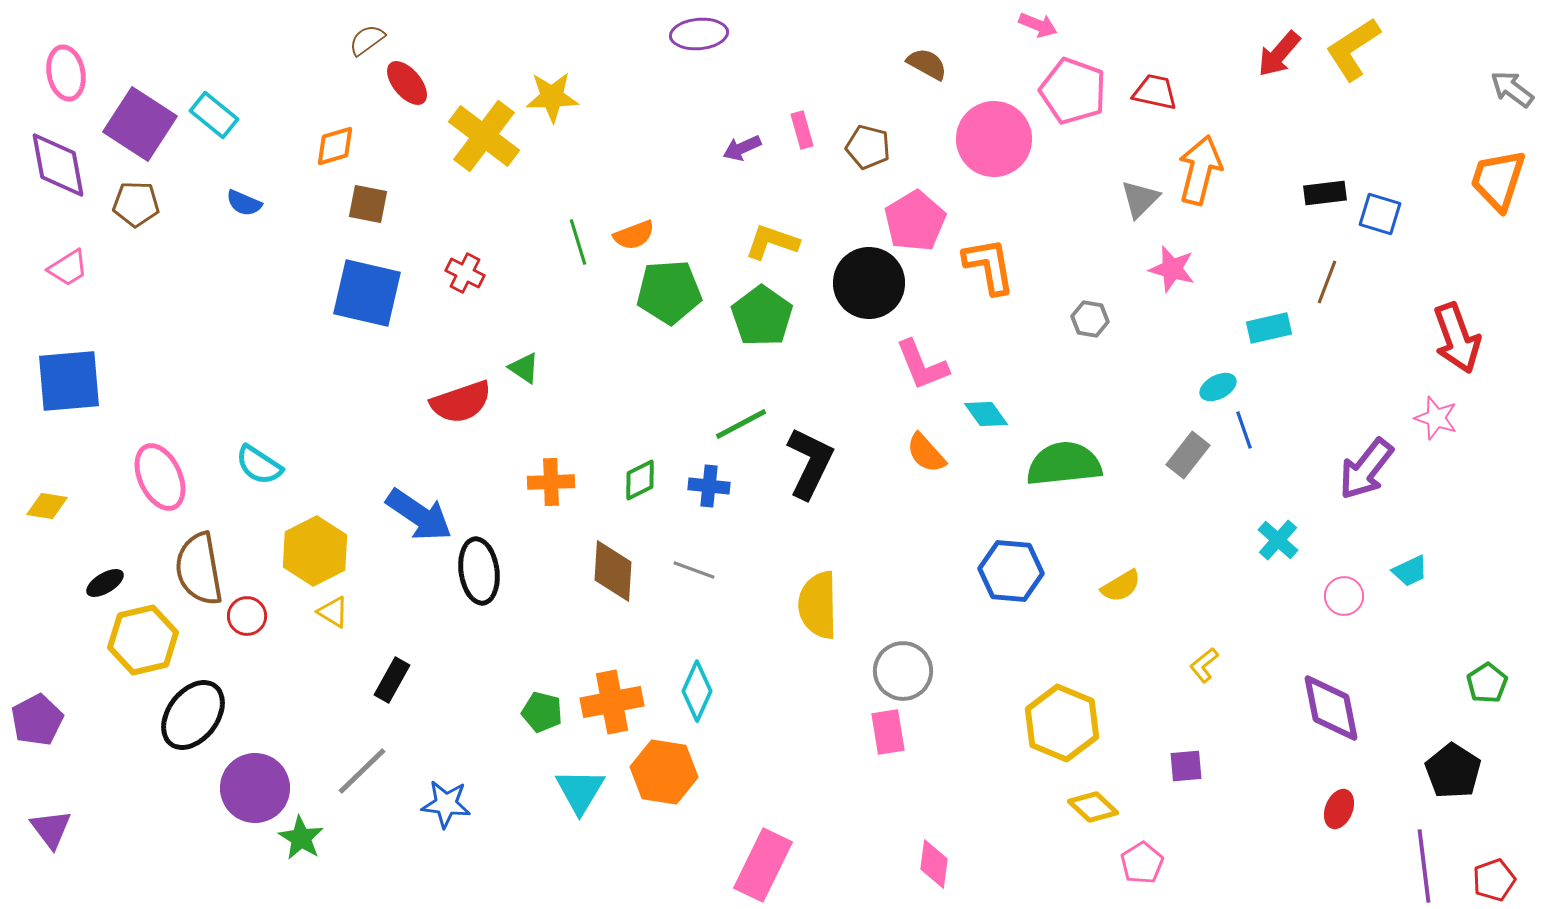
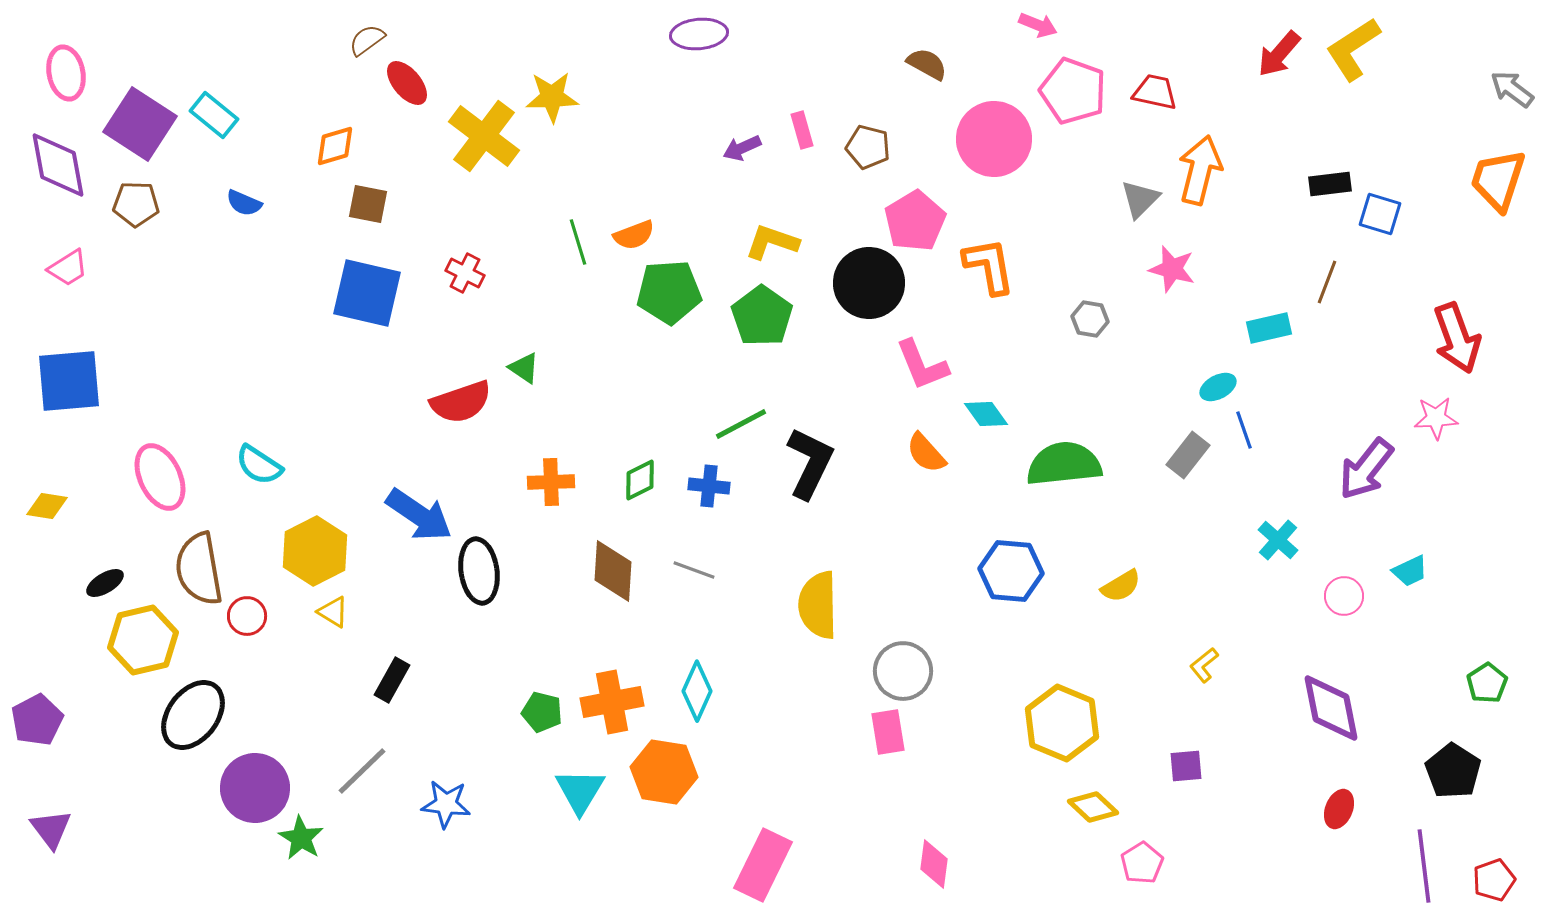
black rectangle at (1325, 193): moved 5 px right, 9 px up
pink star at (1436, 418): rotated 21 degrees counterclockwise
